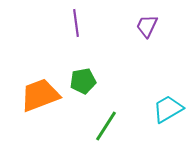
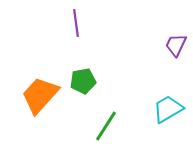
purple trapezoid: moved 29 px right, 19 px down
orange trapezoid: rotated 27 degrees counterclockwise
